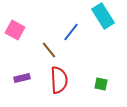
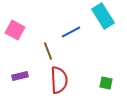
blue line: rotated 24 degrees clockwise
brown line: moved 1 px left, 1 px down; rotated 18 degrees clockwise
purple rectangle: moved 2 px left, 2 px up
green square: moved 5 px right, 1 px up
